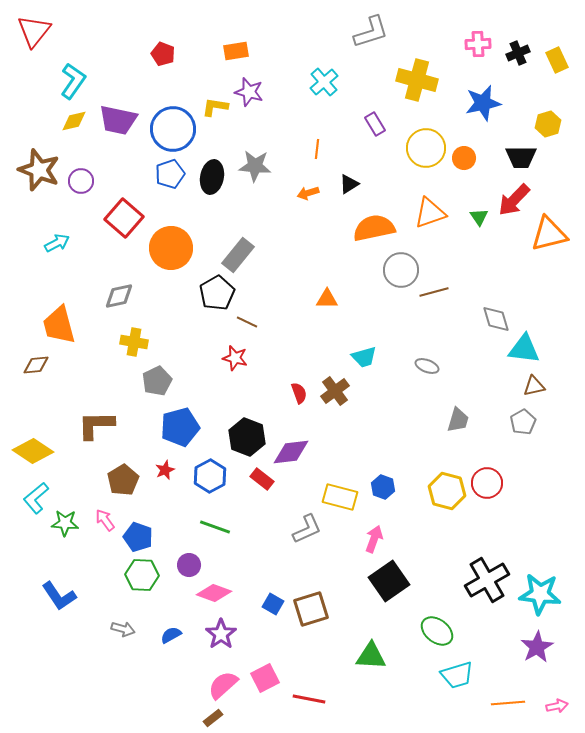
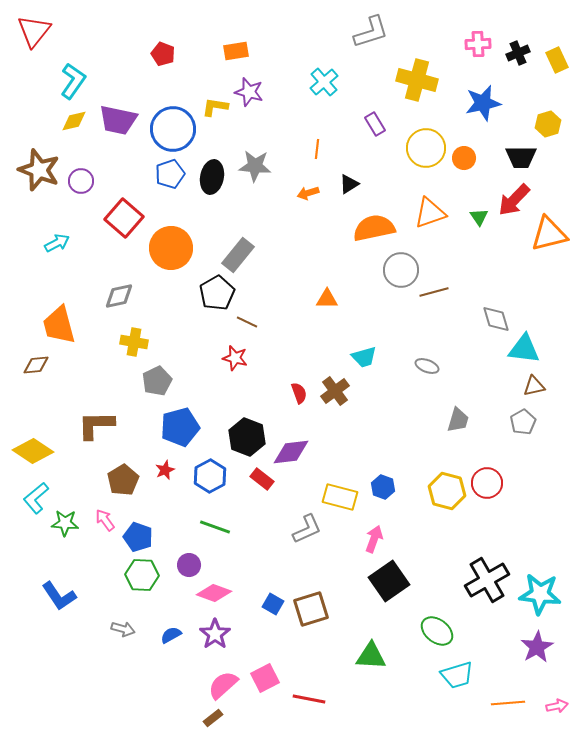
purple star at (221, 634): moved 6 px left
